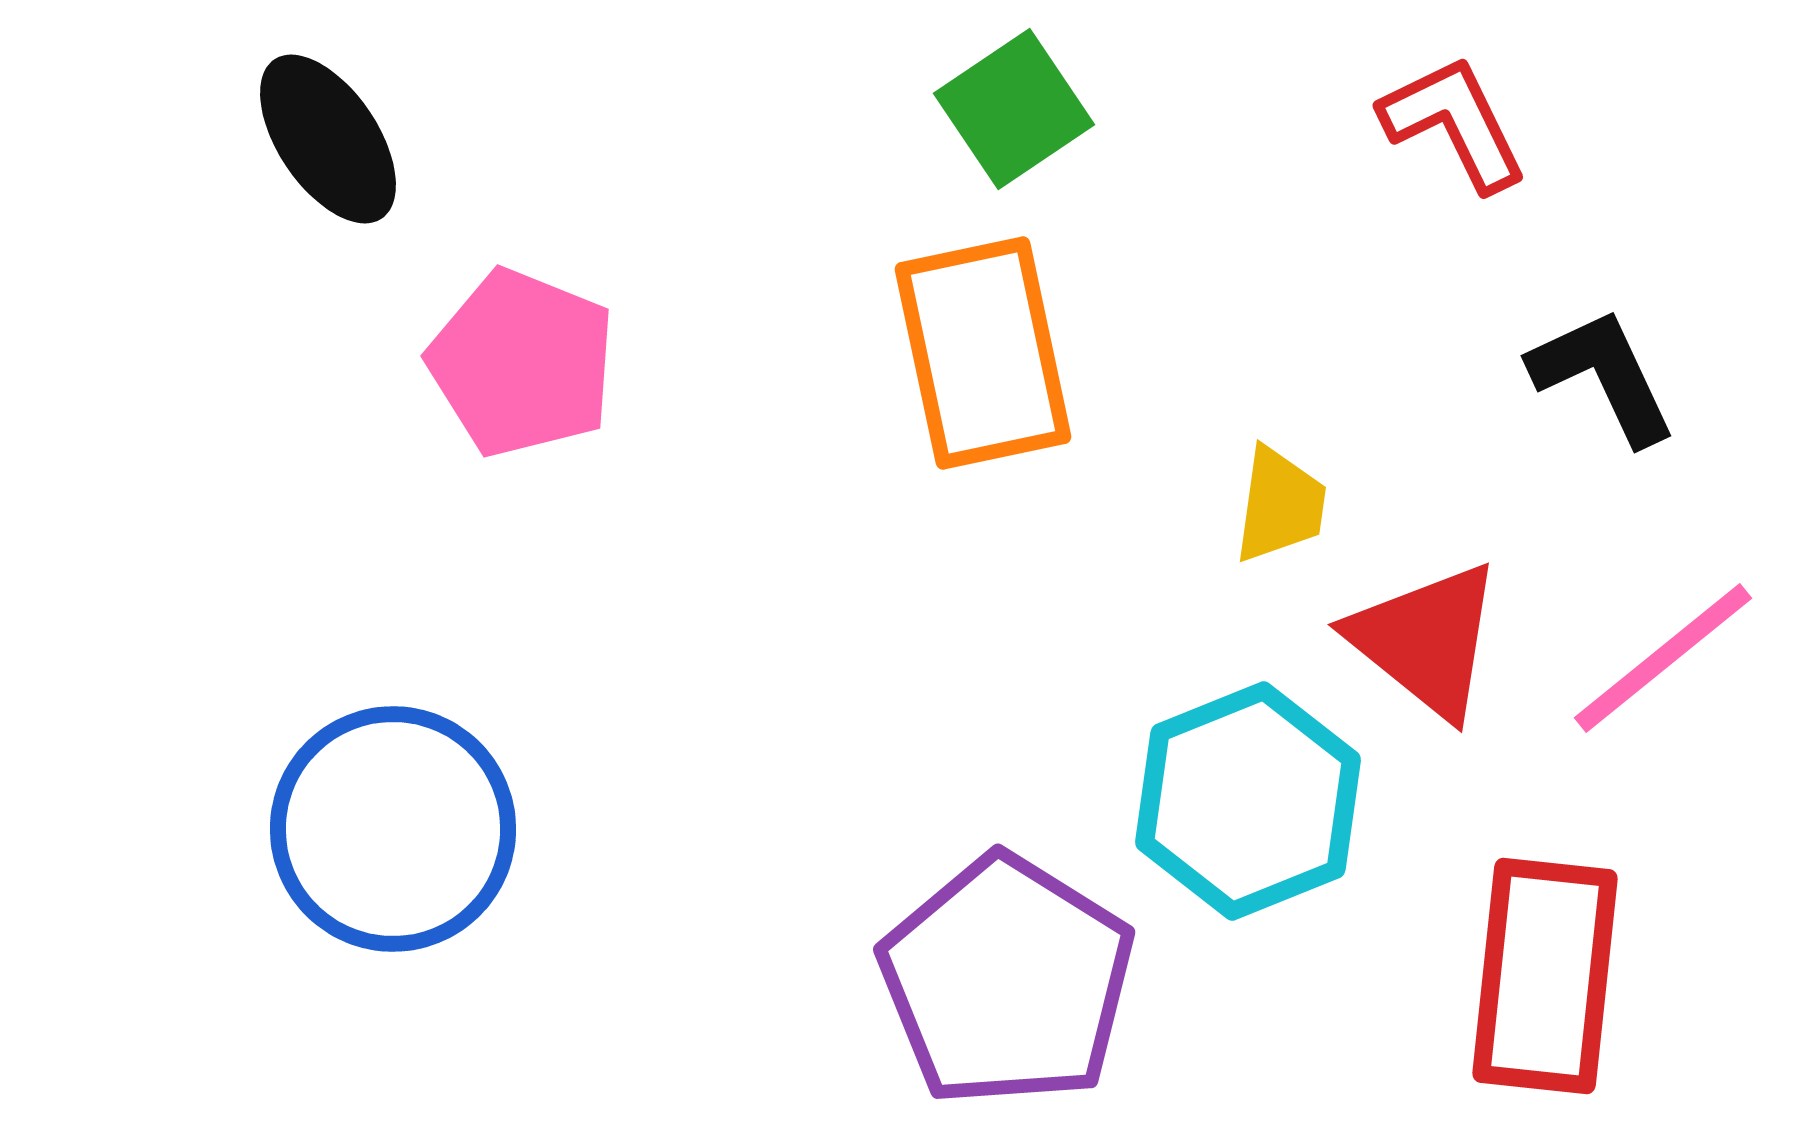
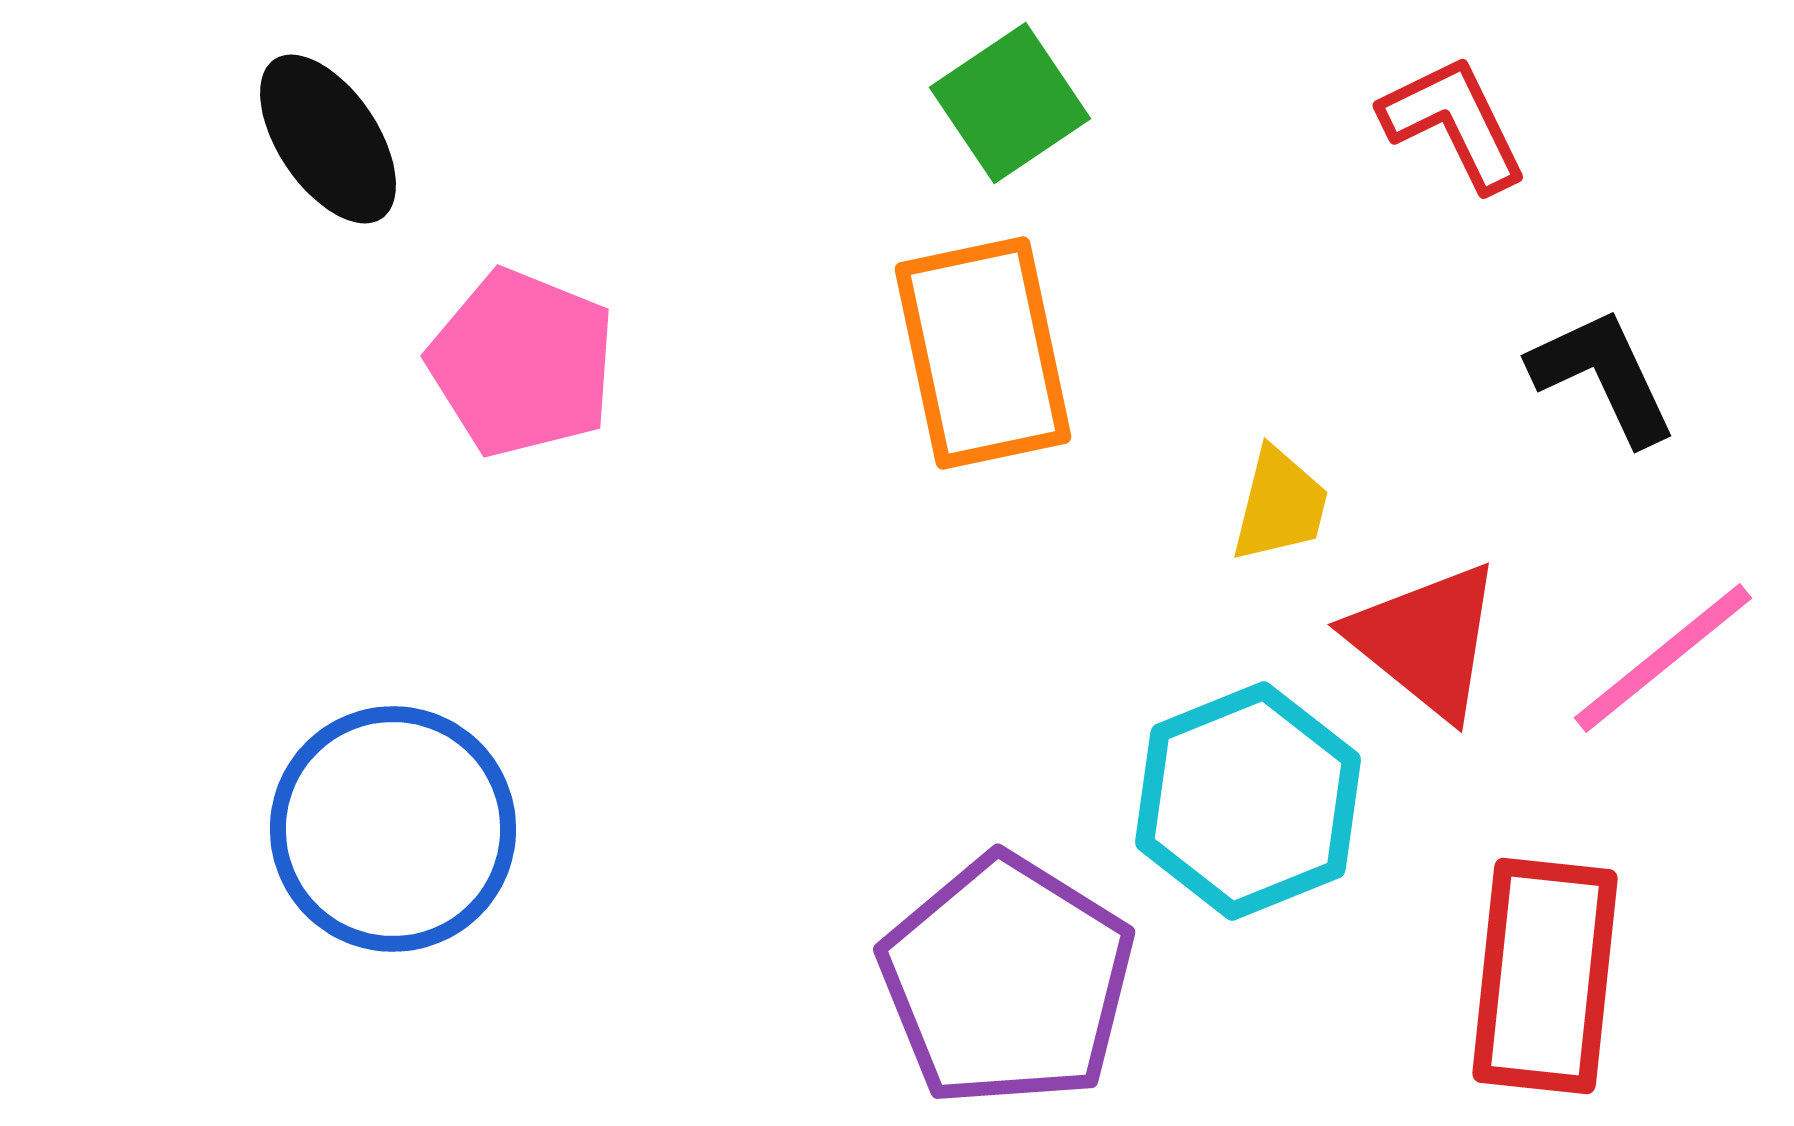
green square: moved 4 px left, 6 px up
yellow trapezoid: rotated 6 degrees clockwise
